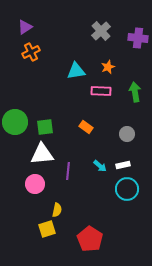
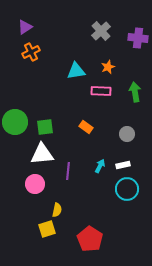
cyan arrow: rotated 104 degrees counterclockwise
